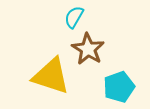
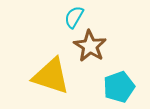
brown star: moved 2 px right, 3 px up
